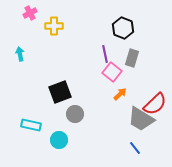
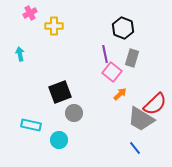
gray circle: moved 1 px left, 1 px up
